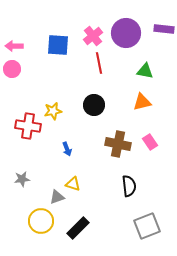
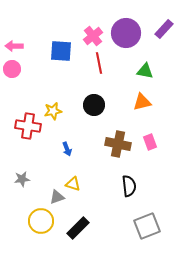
purple rectangle: rotated 54 degrees counterclockwise
blue square: moved 3 px right, 6 px down
pink rectangle: rotated 14 degrees clockwise
